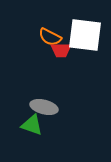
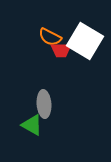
white square: moved 6 px down; rotated 24 degrees clockwise
gray ellipse: moved 3 px up; rotated 72 degrees clockwise
green triangle: rotated 10 degrees clockwise
